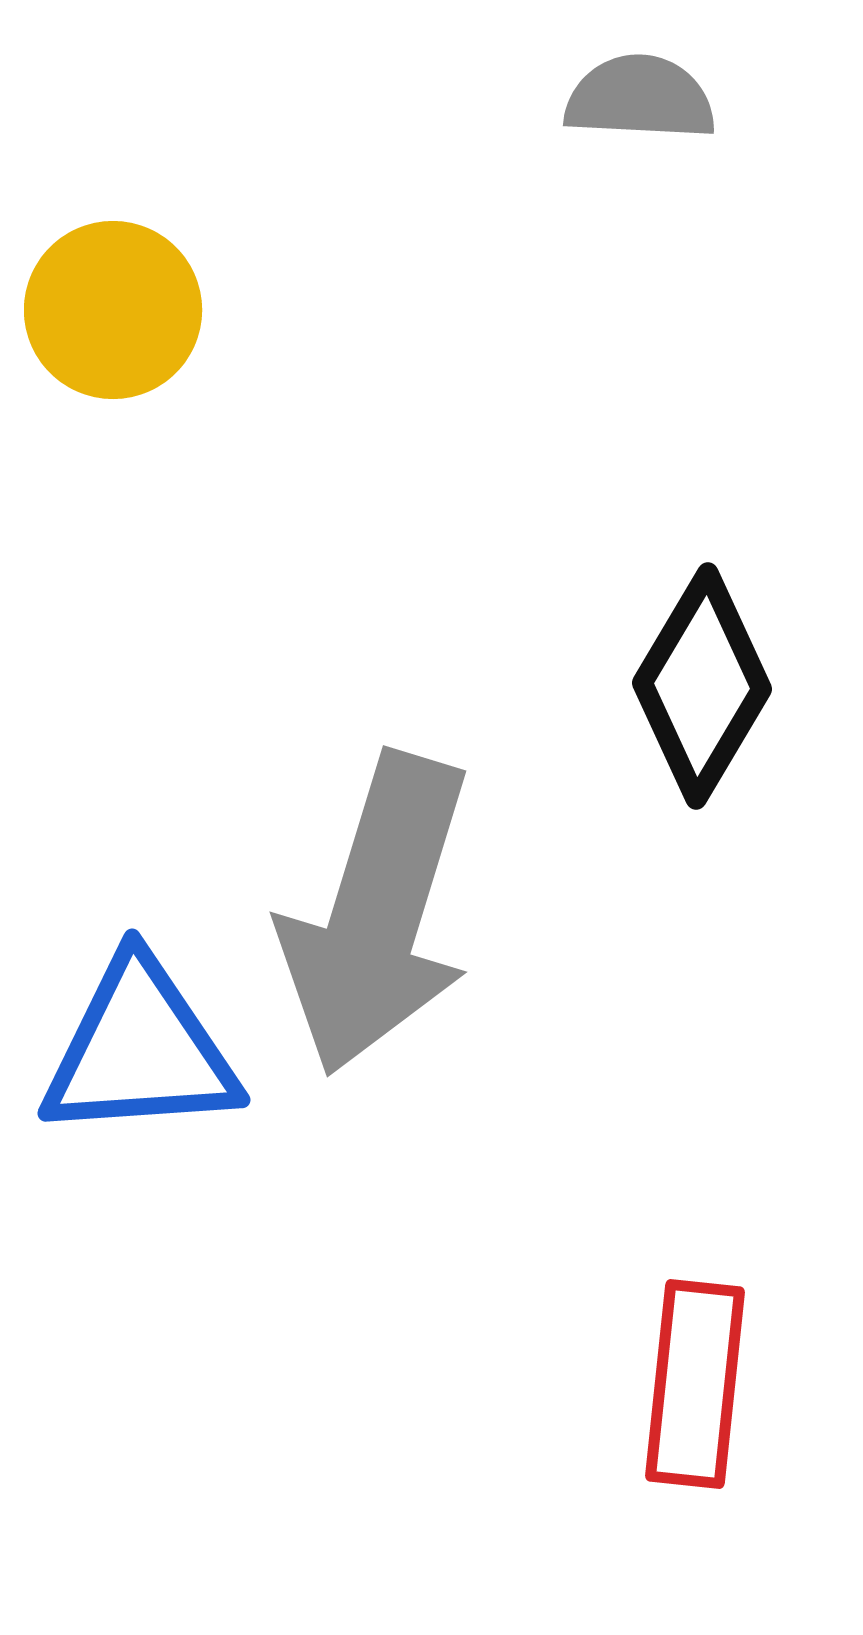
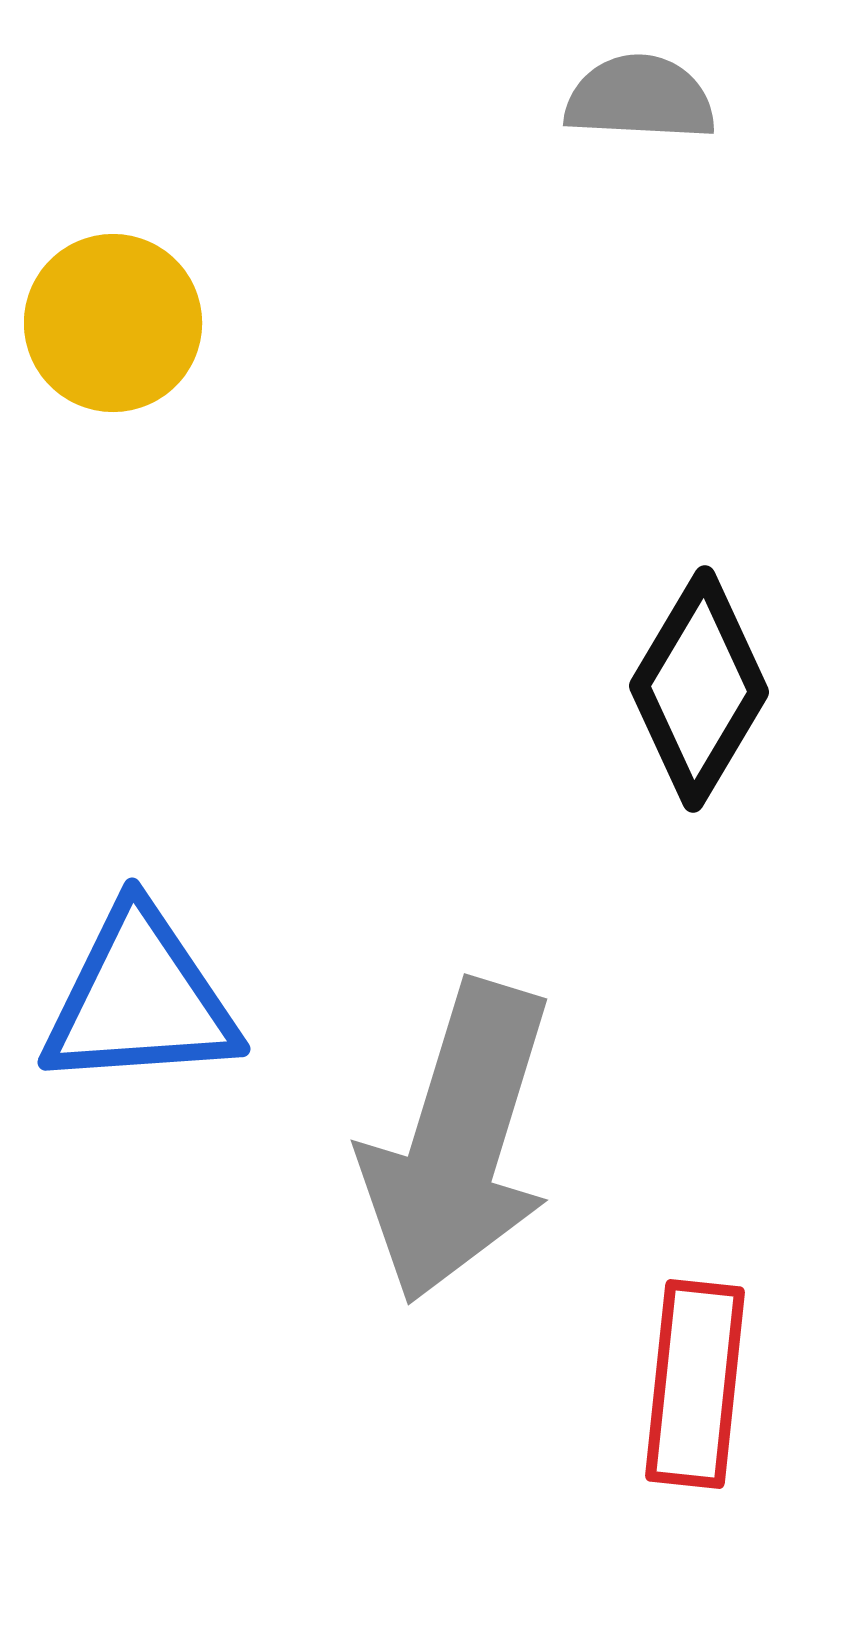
yellow circle: moved 13 px down
black diamond: moved 3 px left, 3 px down
gray arrow: moved 81 px right, 228 px down
blue triangle: moved 51 px up
